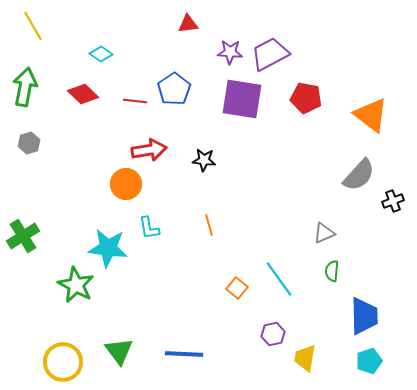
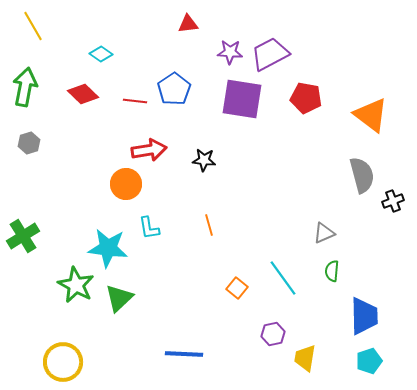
gray semicircle: moved 3 px right; rotated 57 degrees counterclockwise
cyan line: moved 4 px right, 1 px up
green triangle: moved 53 px up; rotated 24 degrees clockwise
